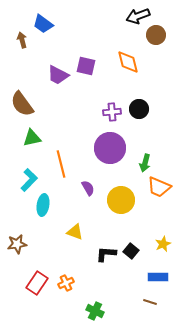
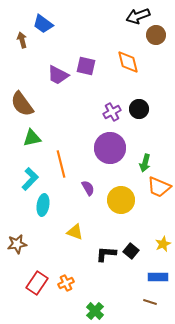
purple cross: rotated 24 degrees counterclockwise
cyan L-shape: moved 1 px right, 1 px up
green cross: rotated 18 degrees clockwise
